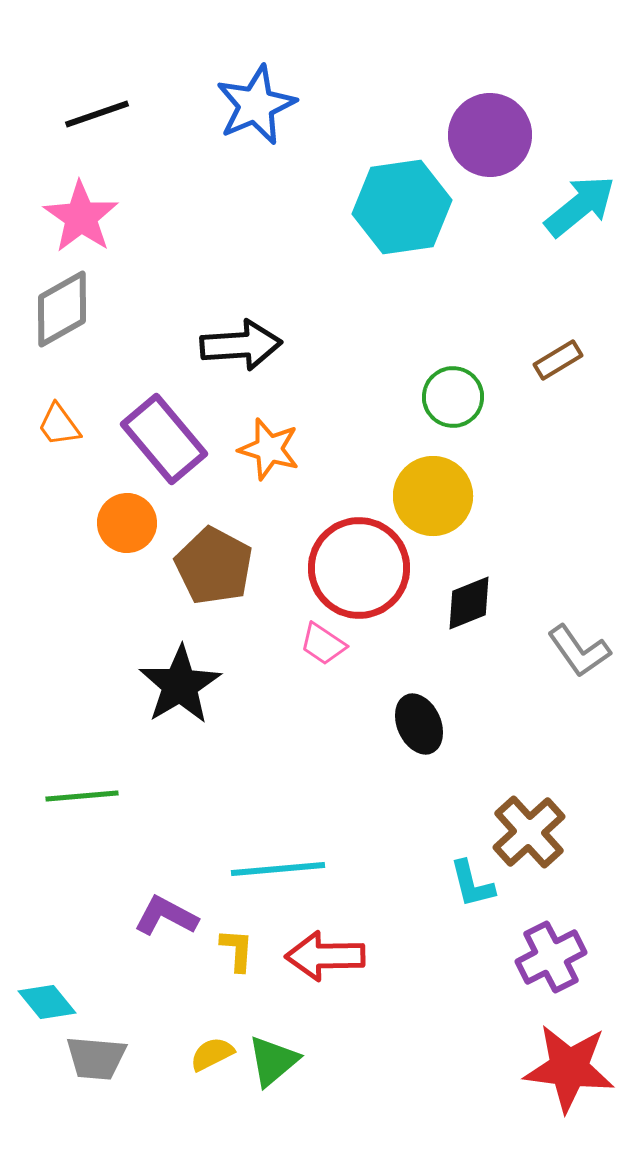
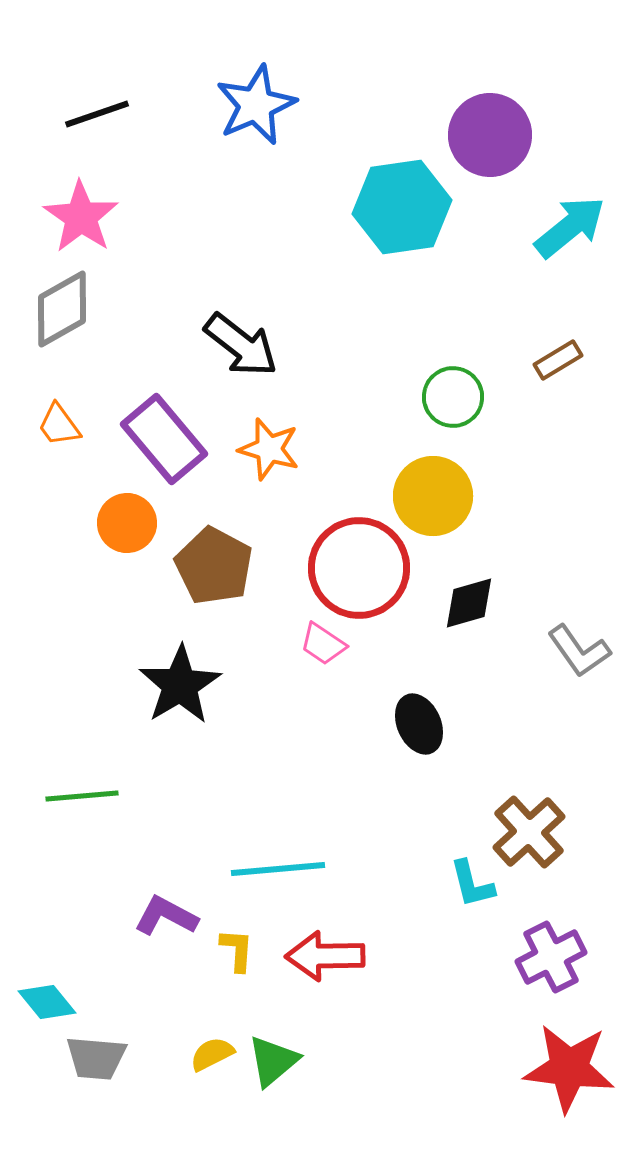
cyan arrow: moved 10 px left, 21 px down
black arrow: rotated 42 degrees clockwise
black diamond: rotated 6 degrees clockwise
